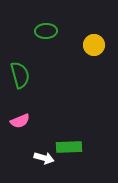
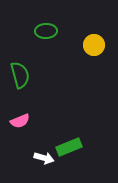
green rectangle: rotated 20 degrees counterclockwise
